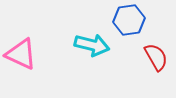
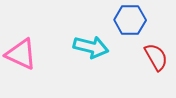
blue hexagon: moved 1 px right; rotated 8 degrees clockwise
cyan arrow: moved 1 px left, 2 px down
